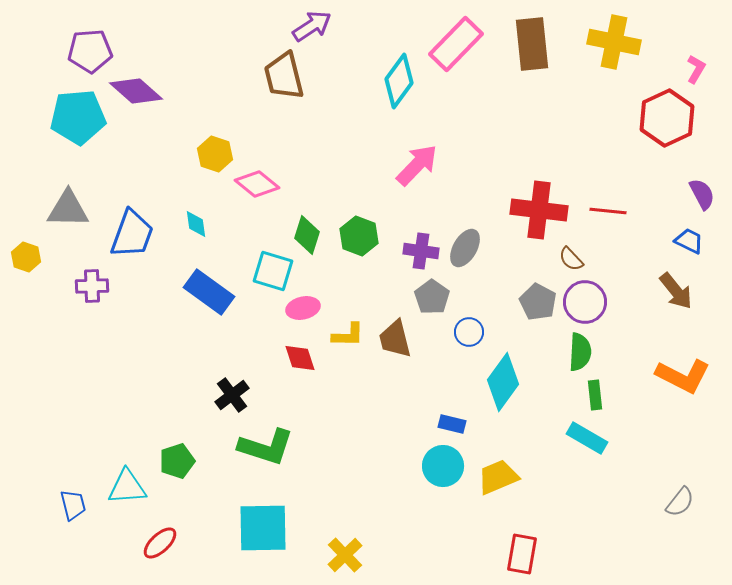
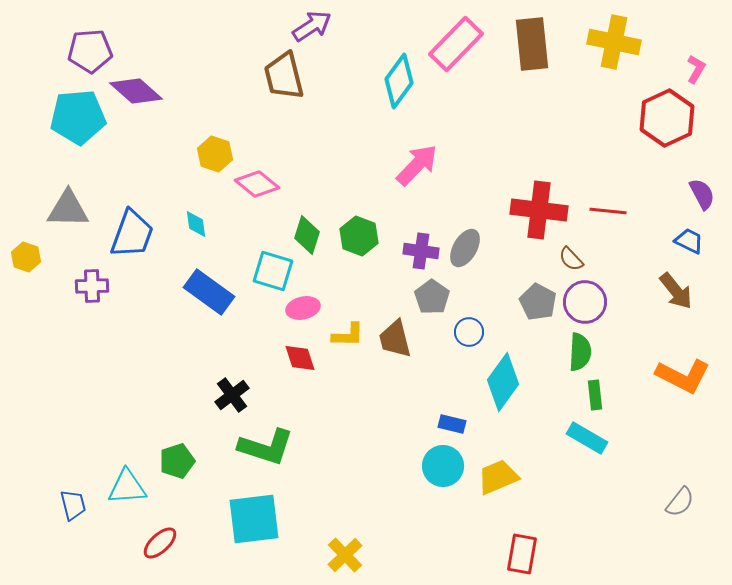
cyan square at (263, 528): moved 9 px left, 9 px up; rotated 6 degrees counterclockwise
